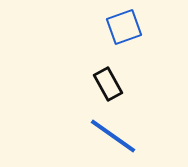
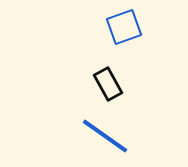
blue line: moved 8 px left
